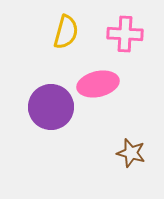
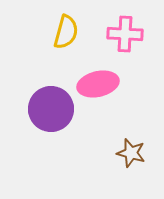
purple circle: moved 2 px down
